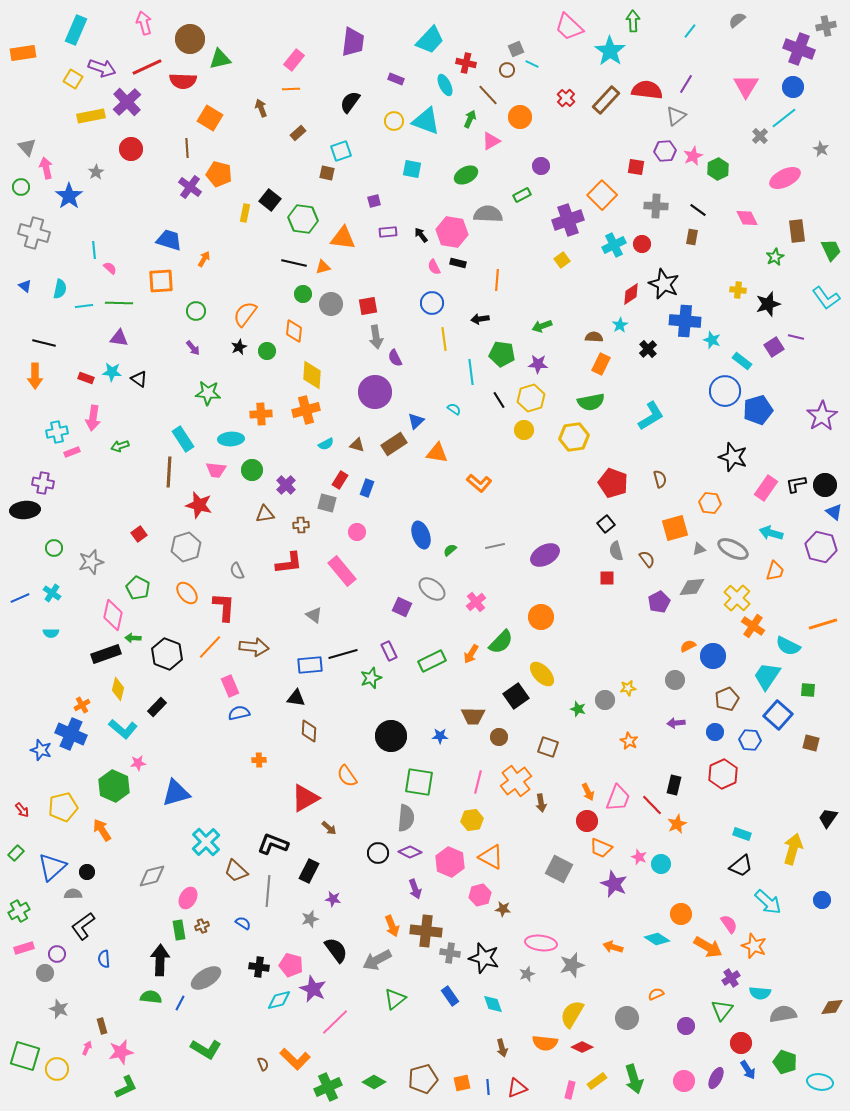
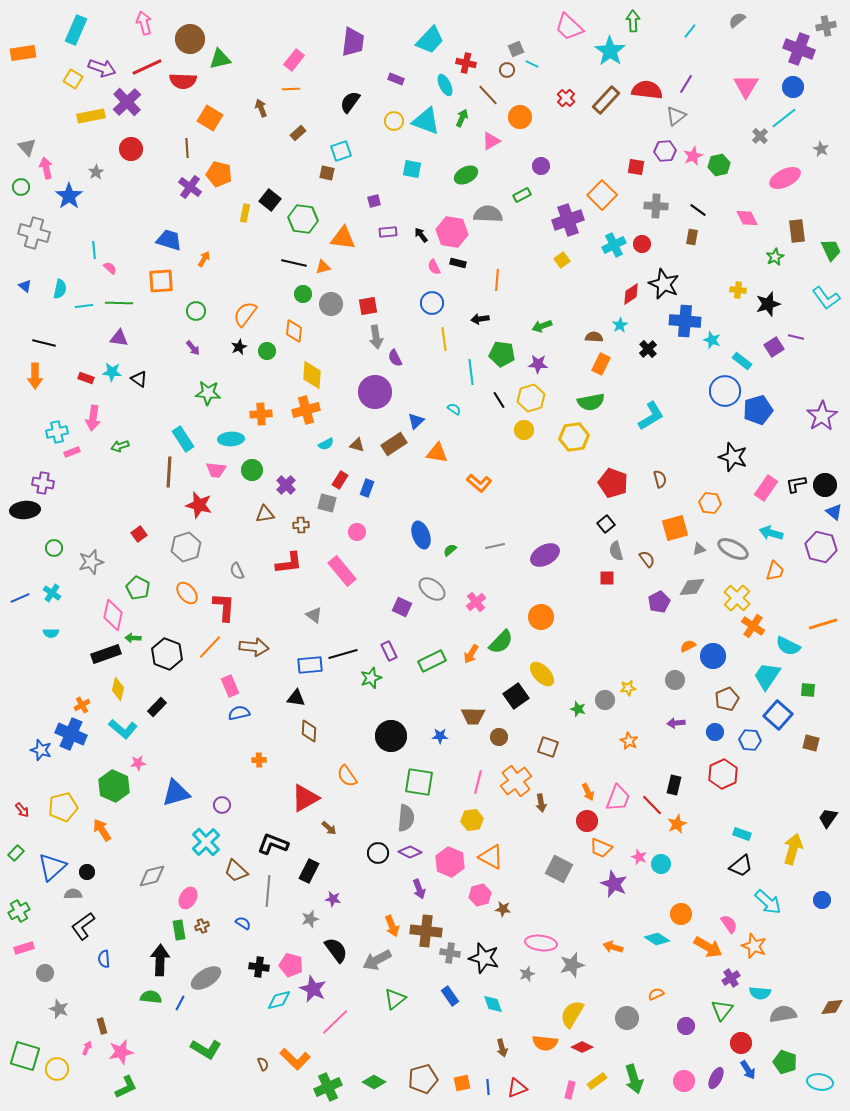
green arrow at (470, 119): moved 8 px left, 1 px up
green hexagon at (718, 169): moved 1 px right, 4 px up; rotated 15 degrees clockwise
purple arrow at (415, 889): moved 4 px right
purple circle at (57, 954): moved 165 px right, 149 px up
